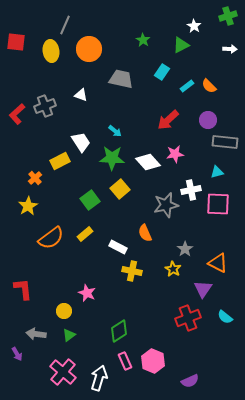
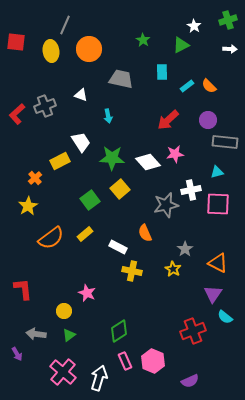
green cross at (228, 16): moved 4 px down
cyan rectangle at (162, 72): rotated 35 degrees counterclockwise
cyan arrow at (115, 131): moved 7 px left, 15 px up; rotated 40 degrees clockwise
purple triangle at (203, 289): moved 10 px right, 5 px down
red cross at (188, 318): moved 5 px right, 13 px down
